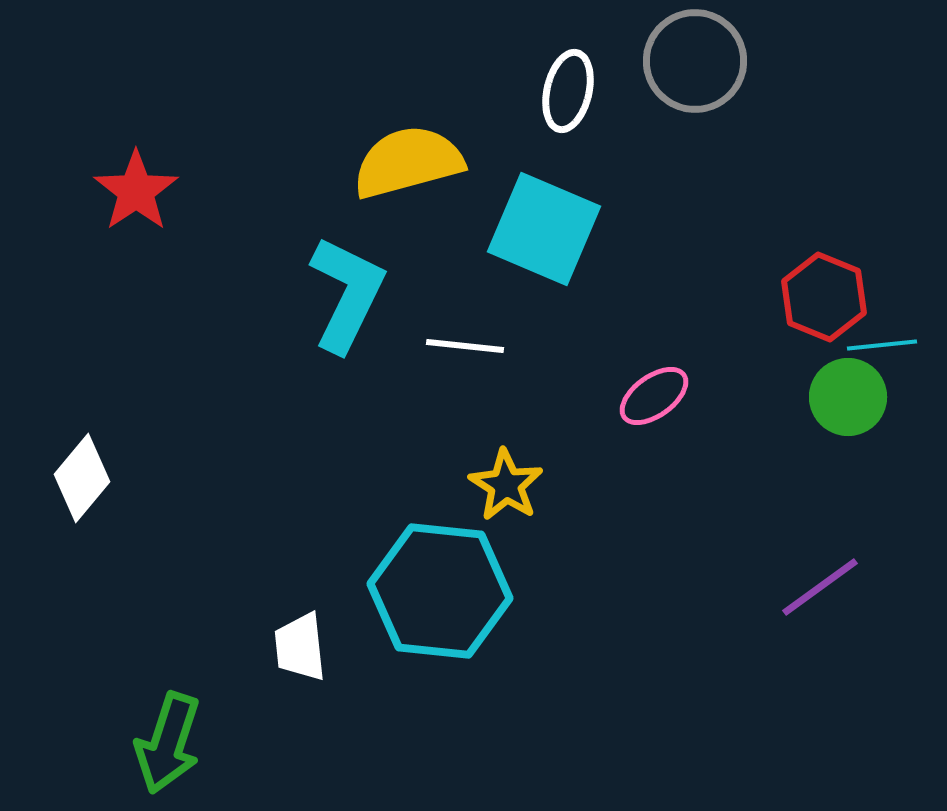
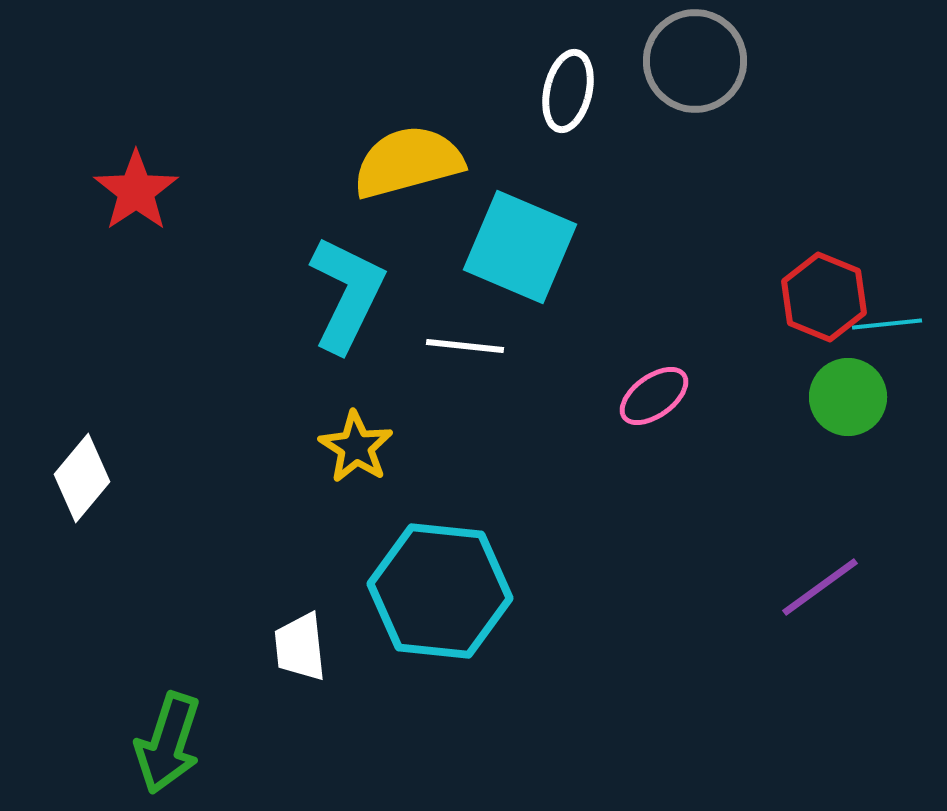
cyan square: moved 24 px left, 18 px down
cyan line: moved 5 px right, 21 px up
yellow star: moved 150 px left, 38 px up
